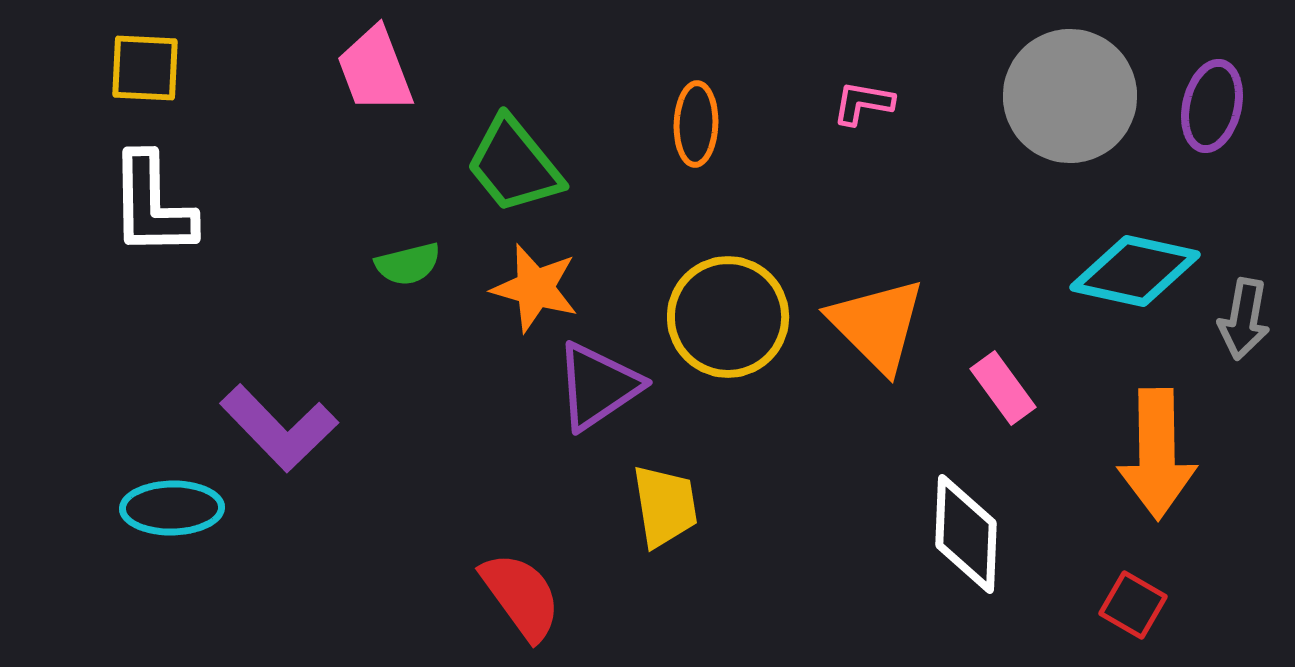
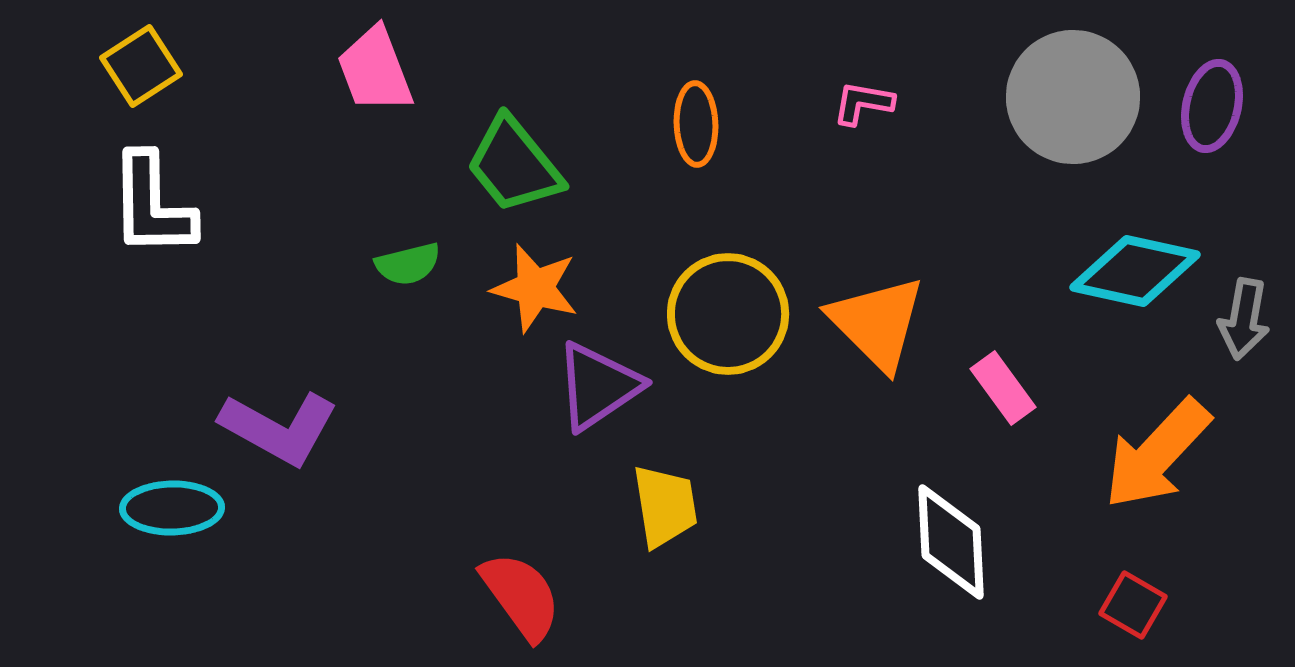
yellow square: moved 4 px left, 2 px up; rotated 36 degrees counterclockwise
gray circle: moved 3 px right, 1 px down
orange ellipse: rotated 4 degrees counterclockwise
yellow circle: moved 3 px up
orange triangle: moved 2 px up
purple L-shape: rotated 17 degrees counterclockwise
orange arrow: rotated 44 degrees clockwise
white diamond: moved 15 px left, 8 px down; rotated 5 degrees counterclockwise
